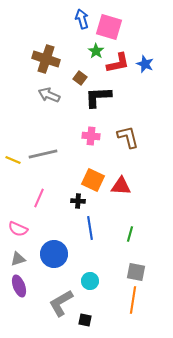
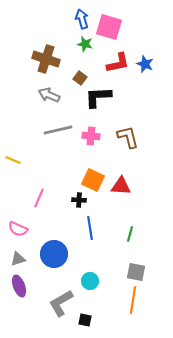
green star: moved 11 px left, 7 px up; rotated 21 degrees counterclockwise
gray line: moved 15 px right, 24 px up
black cross: moved 1 px right, 1 px up
